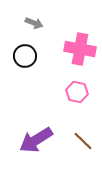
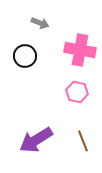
gray arrow: moved 6 px right
pink cross: moved 1 px down
brown line: rotated 25 degrees clockwise
